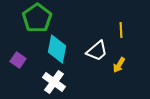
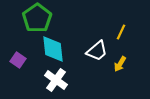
yellow line: moved 2 px down; rotated 28 degrees clockwise
cyan diamond: moved 4 px left; rotated 16 degrees counterclockwise
yellow arrow: moved 1 px right, 1 px up
white cross: moved 2 px right, 2 px up
